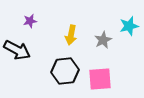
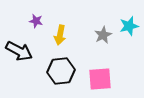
purple star: moved 6 px right; rotated 24 degrees clockwise
yellow arrow: moved 11 px left
gray star: moved 5 px up
black arrow: moved 2 px right, 1 px down
black hexagon: moved 4 px left
